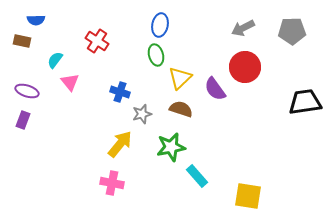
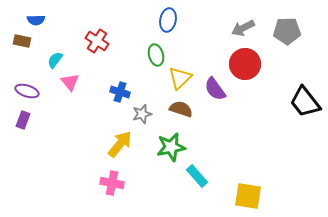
blue ellipse: moved 8 px right, 5 px up
gray pentagon: moved 5 px left
red circle: moved 3 px up
black trapezoid: rotated 120 degrees counterclockwise
